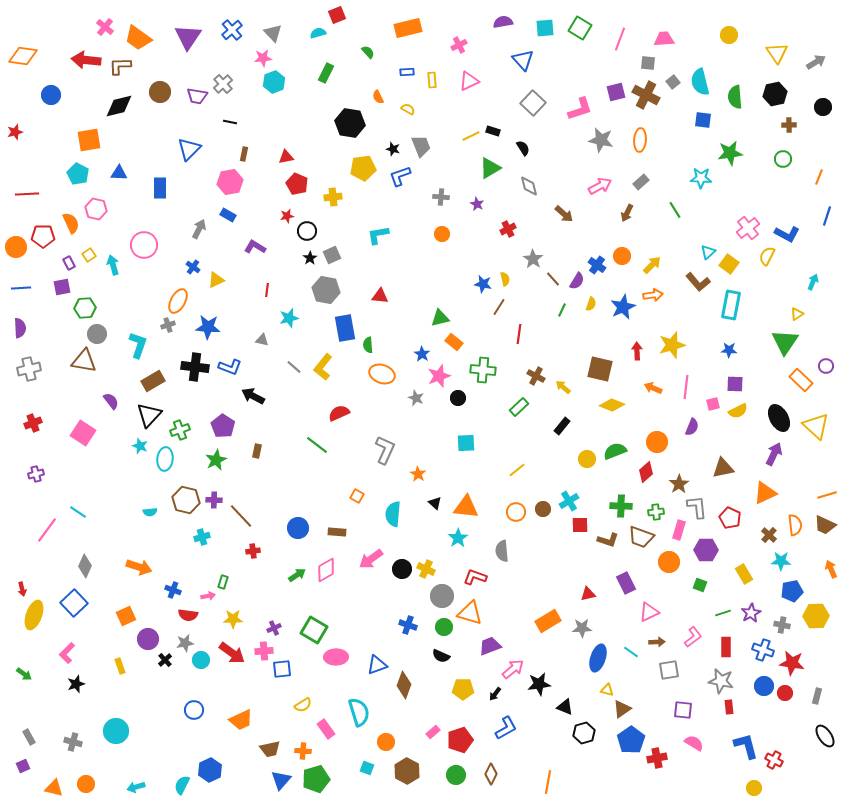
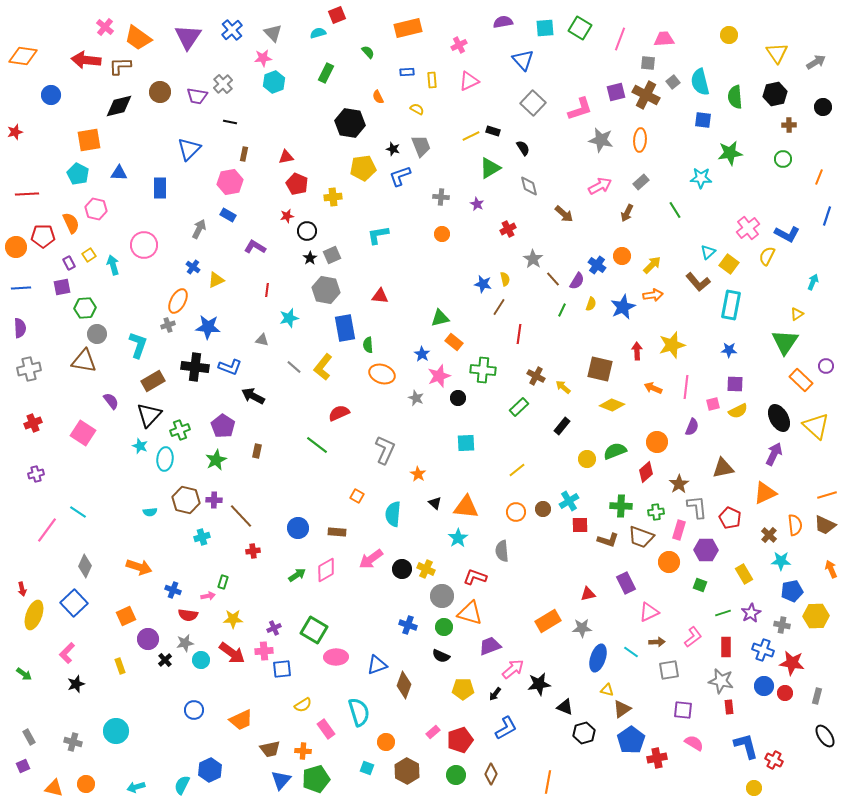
yellow semicircle at (408, 109): moved 9 px right
